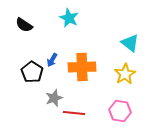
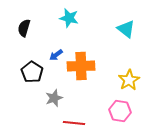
cyan star: rotated 12 degrees counterclockwise
black semicircle: moved 3 px down; rotated 72 degrees clockwise
cyan triangle: moved 4 px left, 14 px up
blue arrow: moved 4 px right, 5 px up; rotated 24 degrees clockwise
orange cross: moved 1 px left, 1 px up
yellow star: moved 4 px right, 6 px down
red line: moved 10 px down
